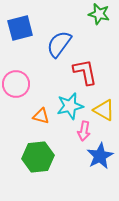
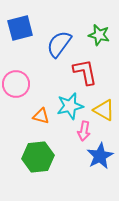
green star: moved 21 px down
